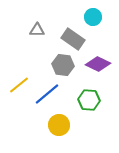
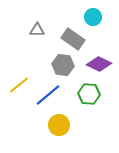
purple diamond: moved 1 px right
blue line: moved 1 px right, 1 px down
green hexagon: moved 6 px up
